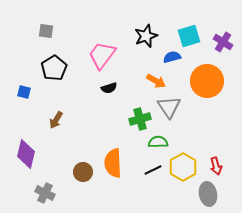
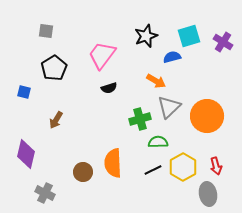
orange circle: moved 35 px down
gray triangle: rotated 20 degrees clockwise
